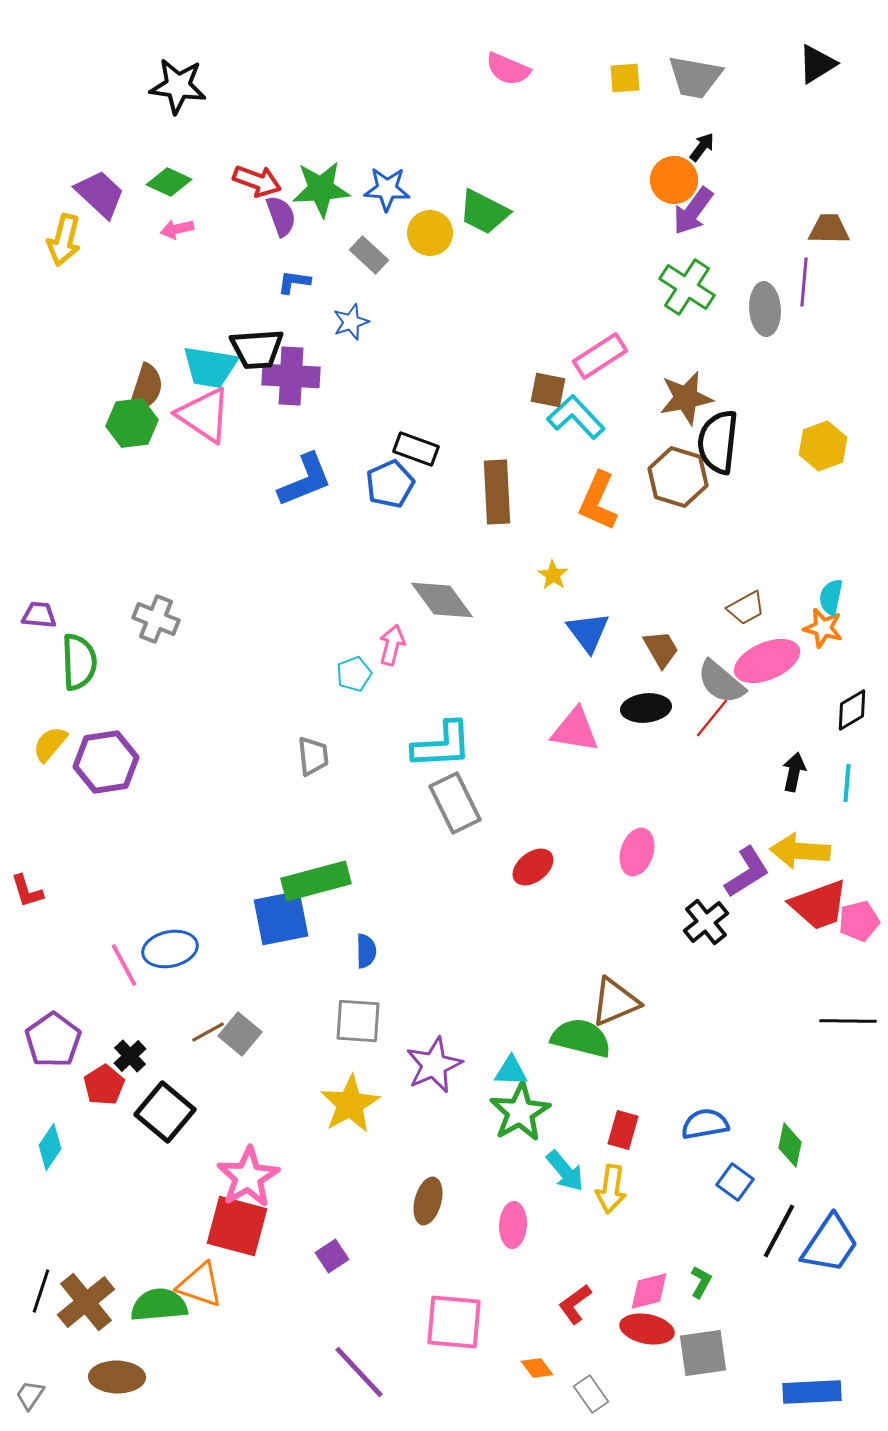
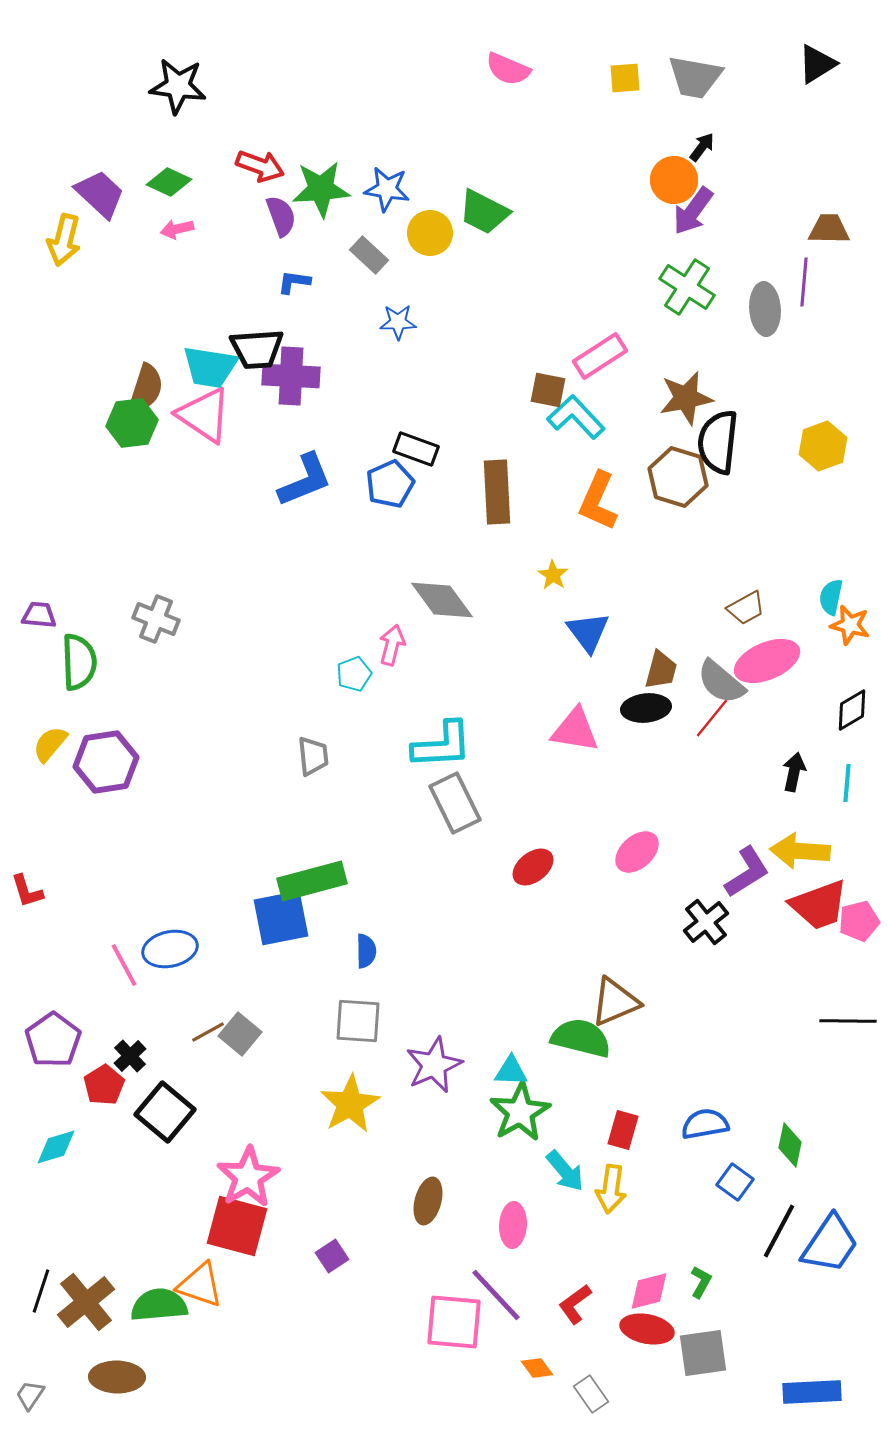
red arrow at (257, 181): moved 3 px right, 15 px up
blue star at (387, 189): rotated 6 degrees clockwise
blue star at (351, 322): moved 47 px right; rotated 18 degrees clockwise
orange star at (823, 628): moved 27 px right, 3 px up
brown trapezoid at (661, 649): moved 21 px down; rotated 45 degrees clockwise
pink ellipse at (637, 852): rotated 30 degrees clockwise
green rectangle at (316, 881): moved 4 px left
cyan diamond at (50, 1147): moved 6 px right; rotated 39 degrees clockwise
purple line at (359, 1372): moved 137 px right, 77 px up
